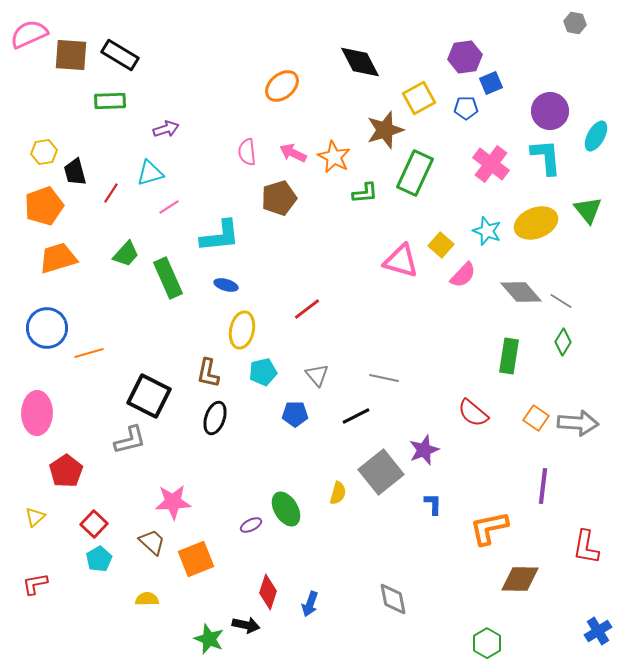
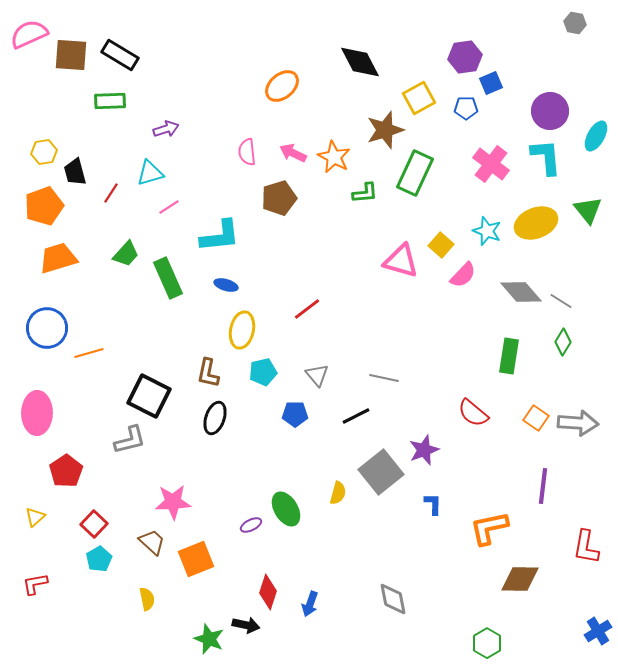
yellow semicircle at (147, 599): rotated 80 degrees clockwise
